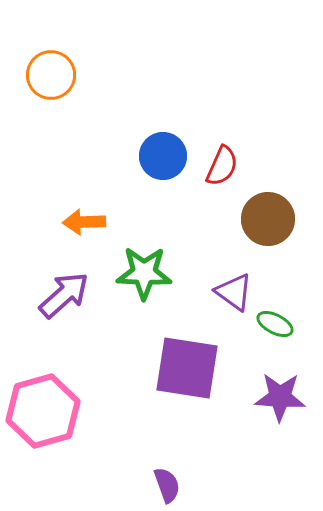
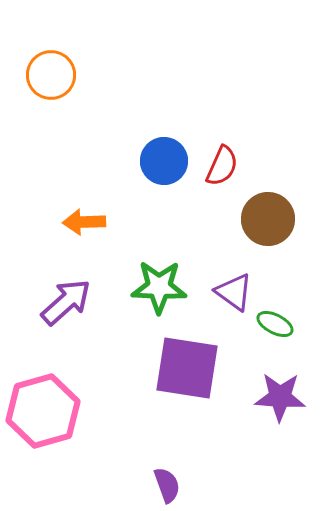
blue circle: moved 1 px right, 5 px down
green star: moved 15 px right, 14 px down
purple arrow: moved 2 px right, 7 px down
